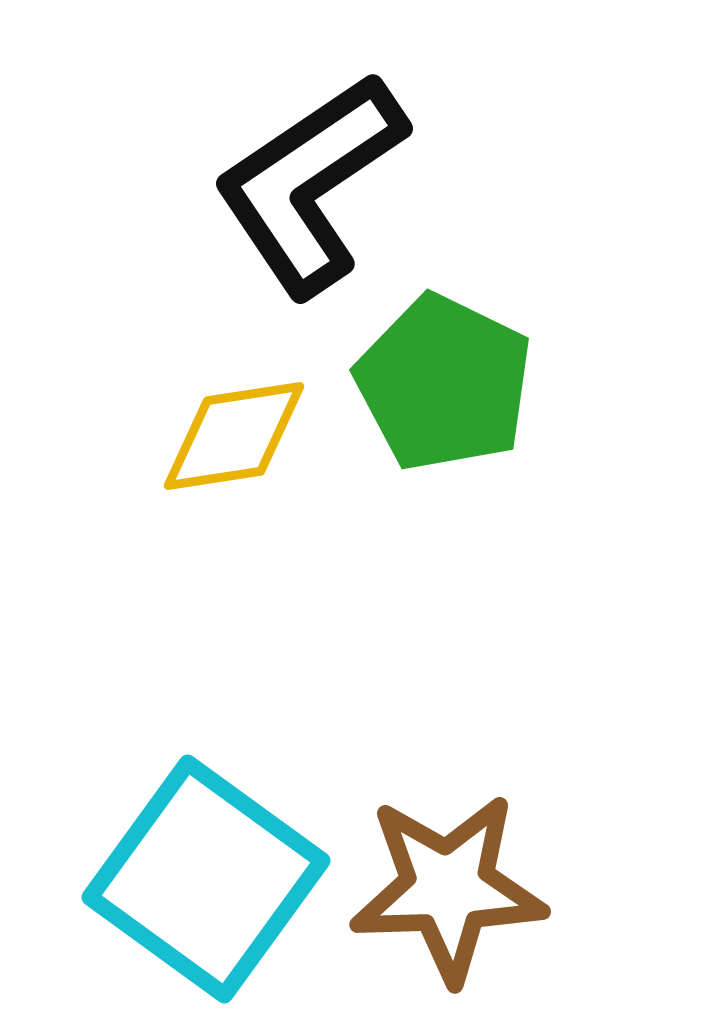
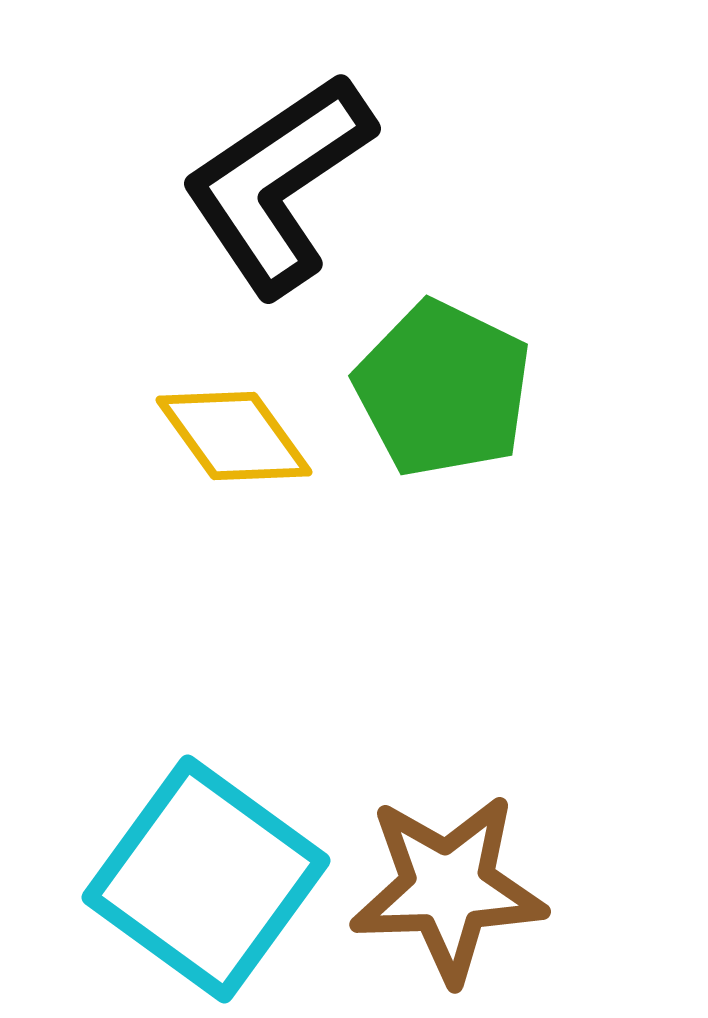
black L-shape: moved 32 px left
green pentagon: moved 1 px left, 6 px down
yellow diamond: rotated 63 degrees clockwise
